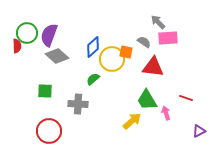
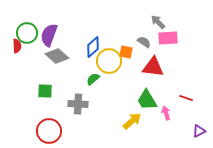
yellow circle: moved 3 px left, 2 px down
